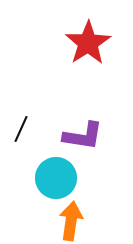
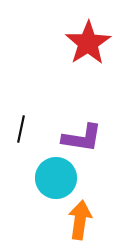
black line: rotated 12 degrees counterclockwise
purple L-shape: moved 1 px left, 2 px down
orange arrow: moved 9 px right, 1 px up
